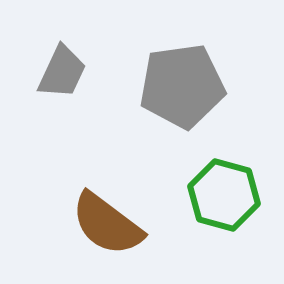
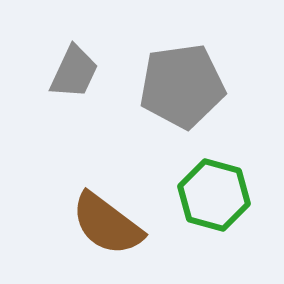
gray trapezoid: moved 12 px right
green hexagon: moved 10 px left
